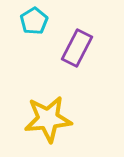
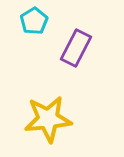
purple rectangle: moved 1 px left
